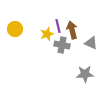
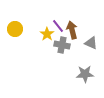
purple line: rotated 24 degrees counterclockwise
yellow star: rotated 16 degrees counterclockwise
